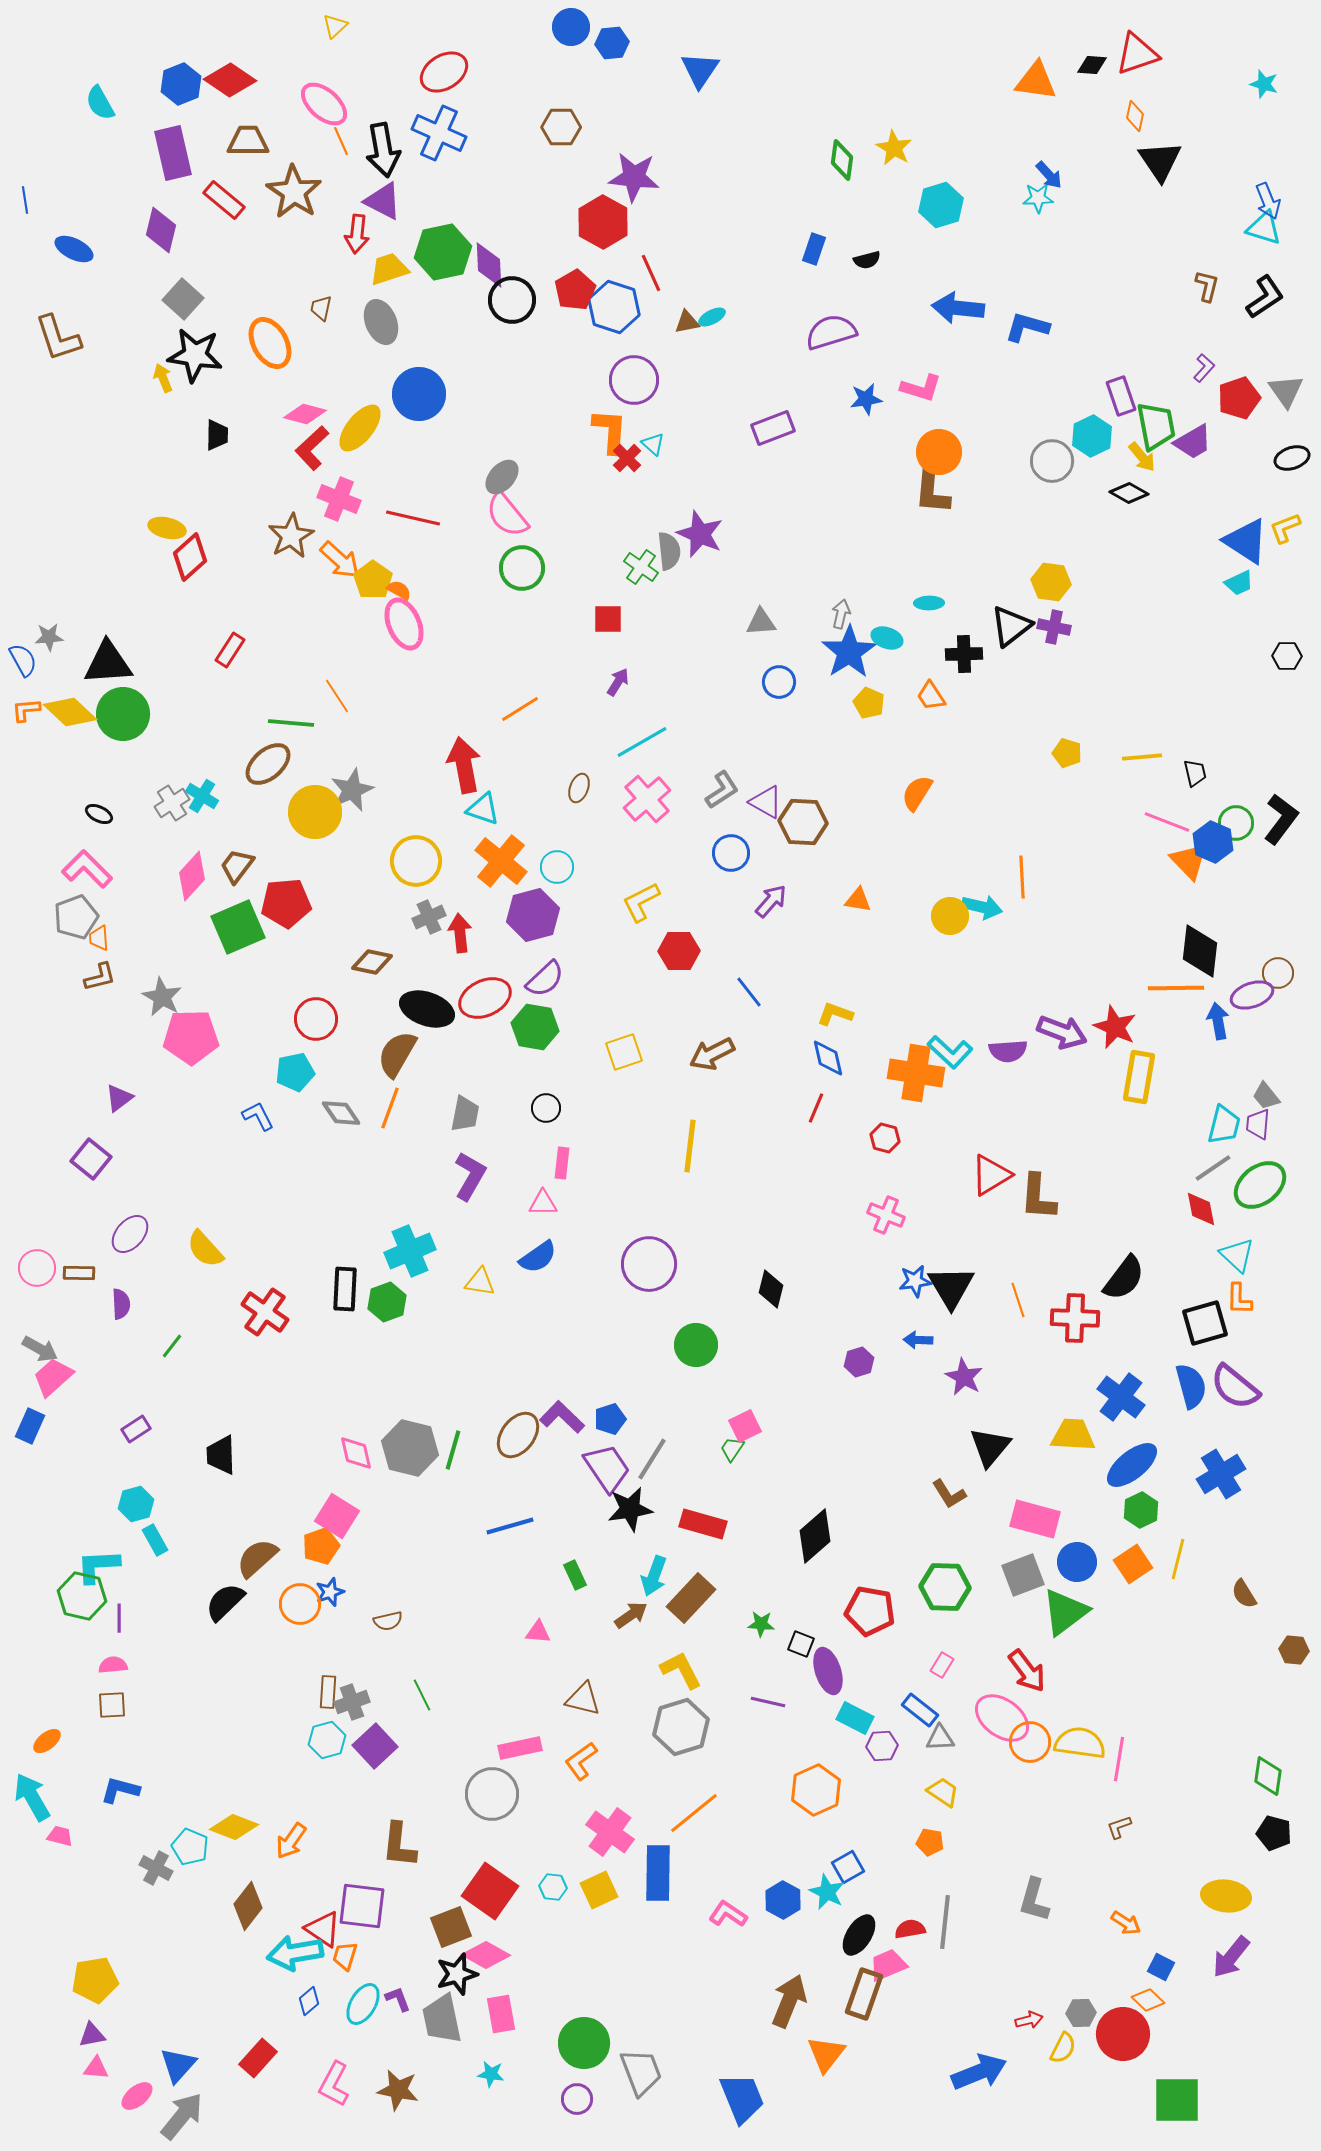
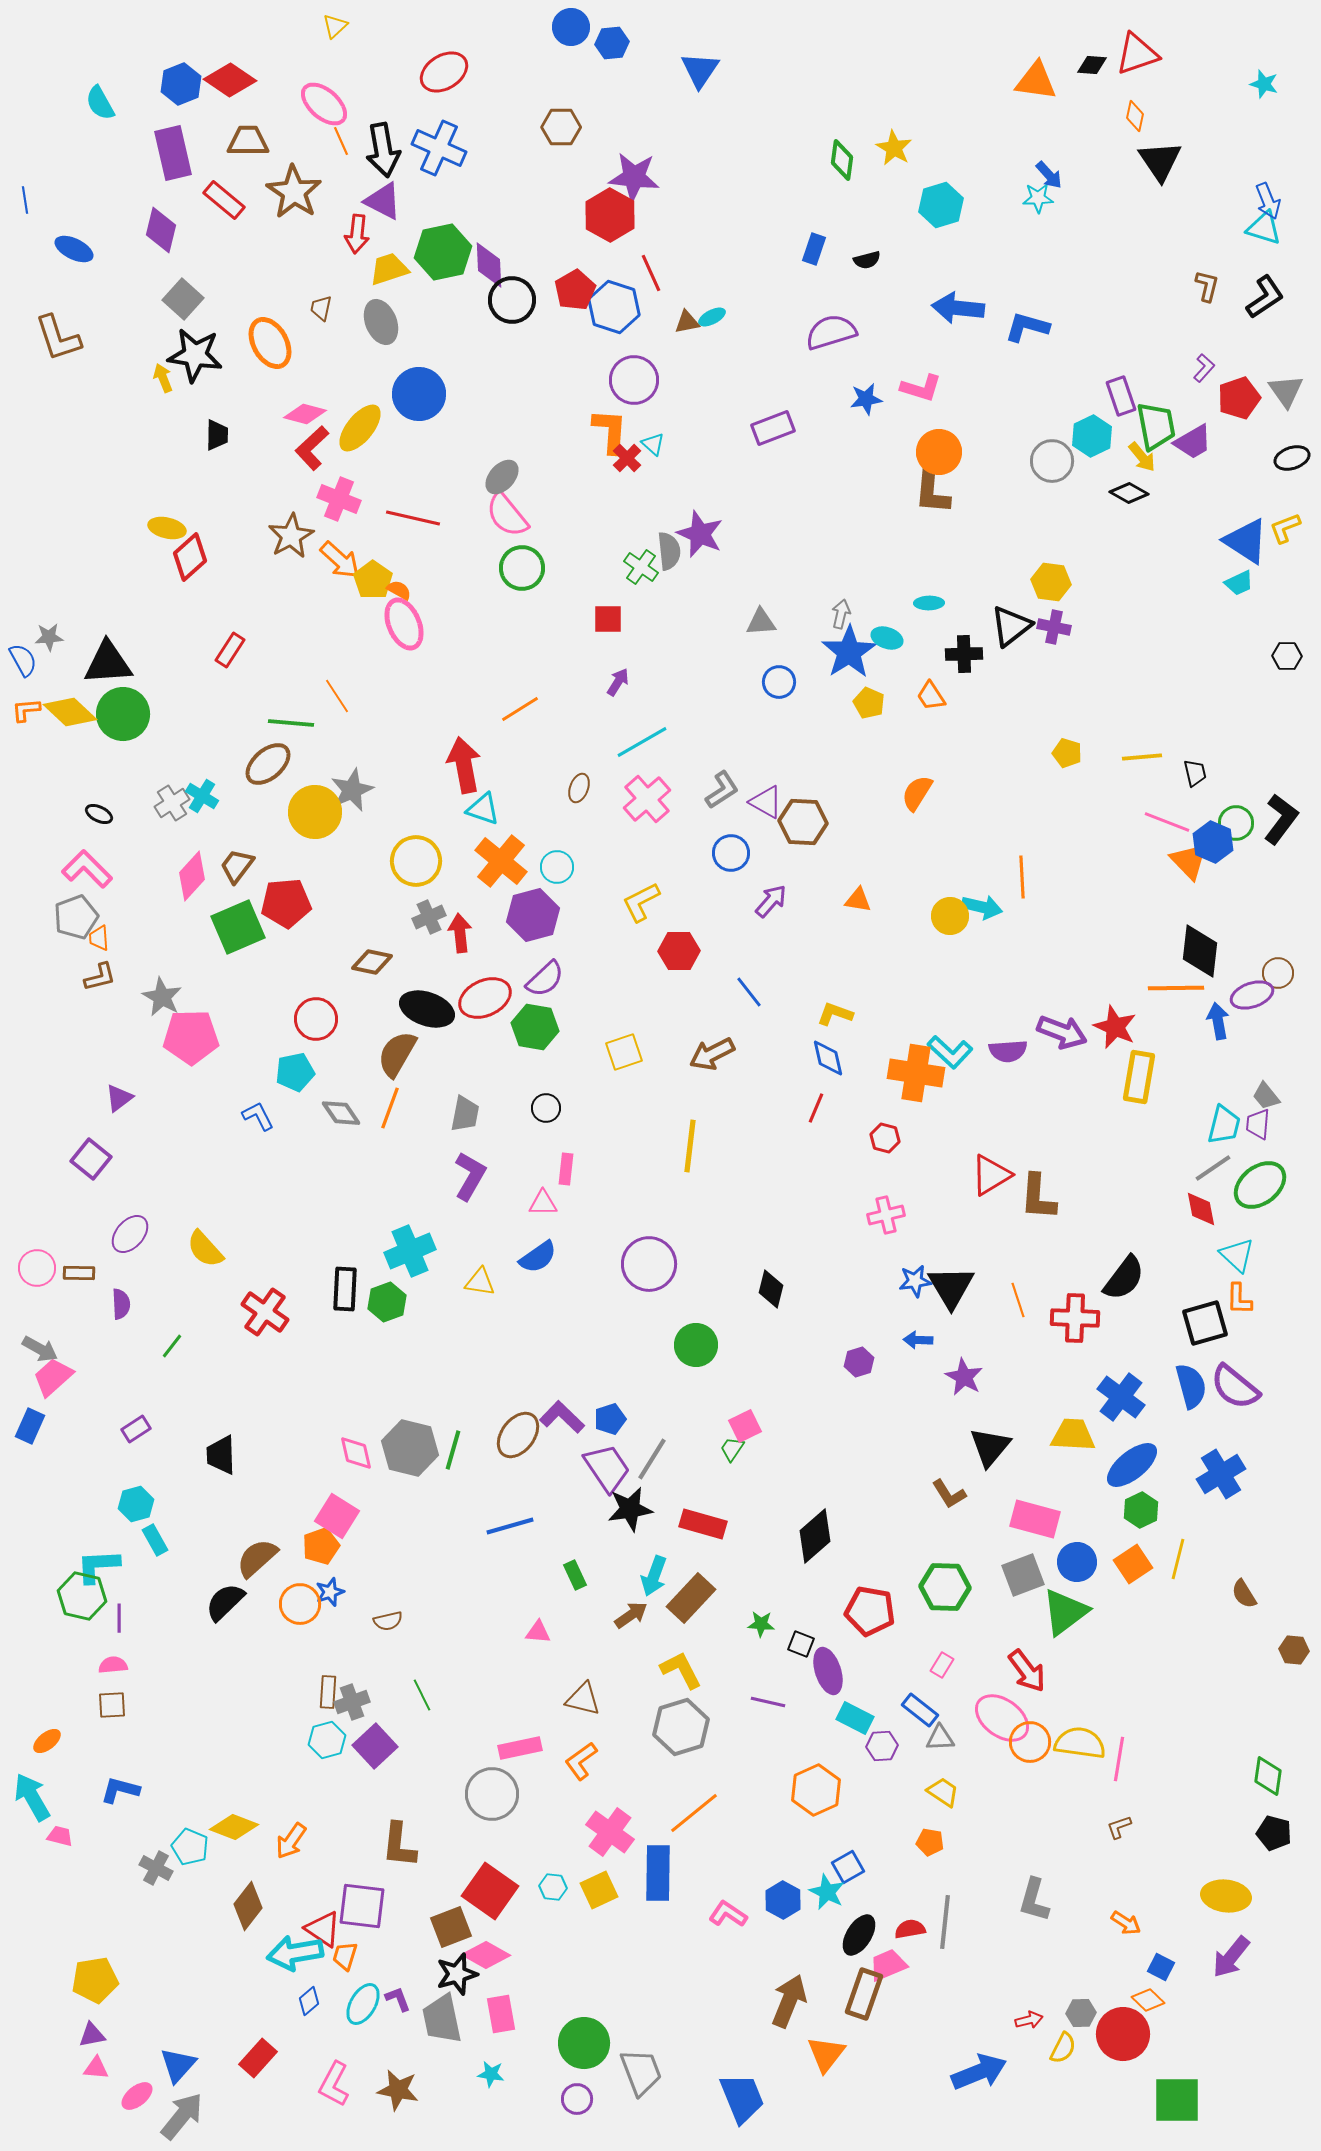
blue cross at (439, 133): moved 15 px down
red hexagon at (603, 222): moved 7 px right, 7 px up
pink rectangle at (562, 1163): moved 4 px right, 6 px down
pink cross at (886, 1215): rotated 36 degrees counterclockwise
